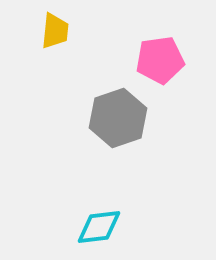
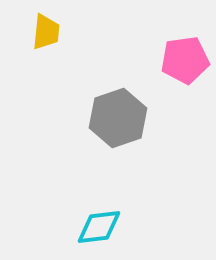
yellow trapezoid: moved 9 px left, 1 px down
pink pentagon: moved 25 px right
